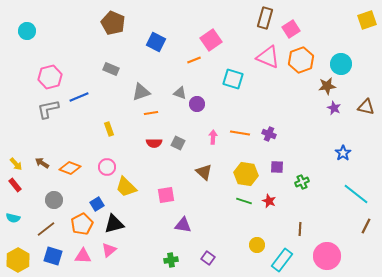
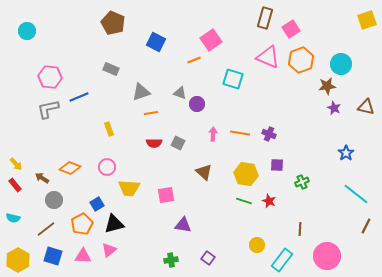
pink hexagon at (50, 77): rotated 20 degrees clockwise
pink arrow at (213, 137): moved 3 px up
blue star at (343, 153): moved 3 px right
brown arrow at (42, 163): moved 15 px down
purple square at (277, 167): moved 2 px up
yellow trapezoid at (126, 187): moved 3 px right, 1 px down; rotated 40 degrees counterclockwise
